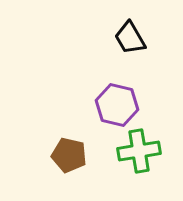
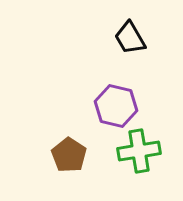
purple hexagon: moved 1 px left, 1 px down
brown pentagon: rotated 20 degrees clockwise
